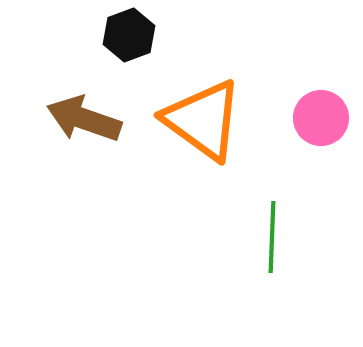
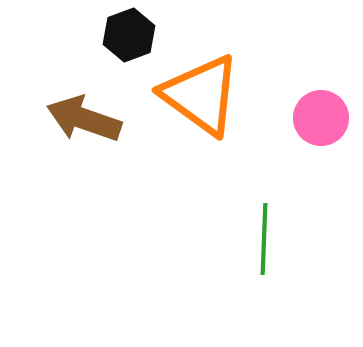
orange triangle: moved 2 px left, 25 px up
green line: moved 8 px left, 2 px down
